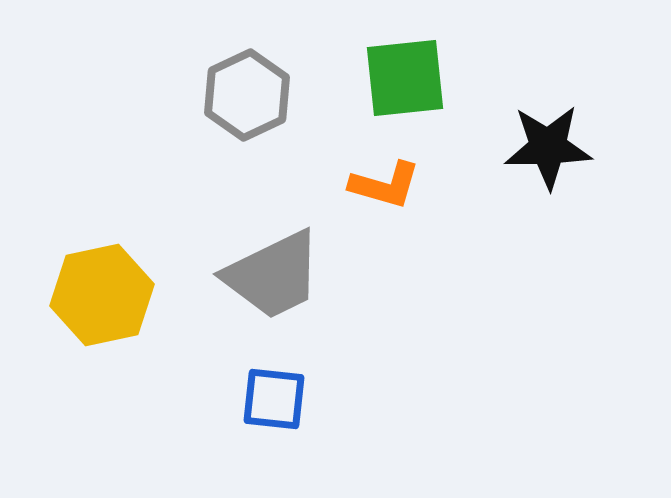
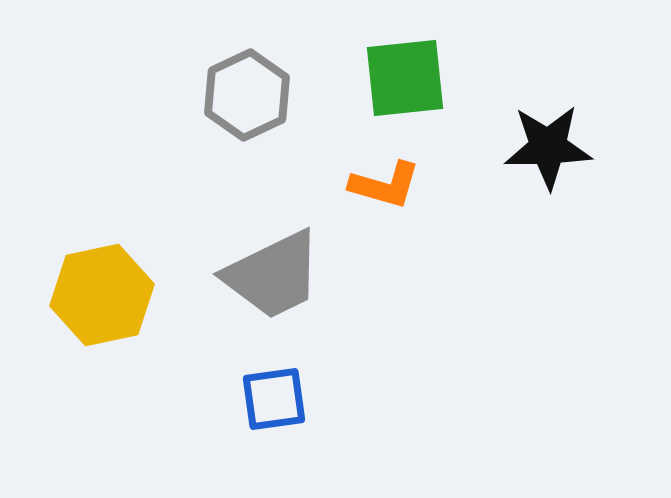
blue square: rotated 14 degrees counterclockwise
